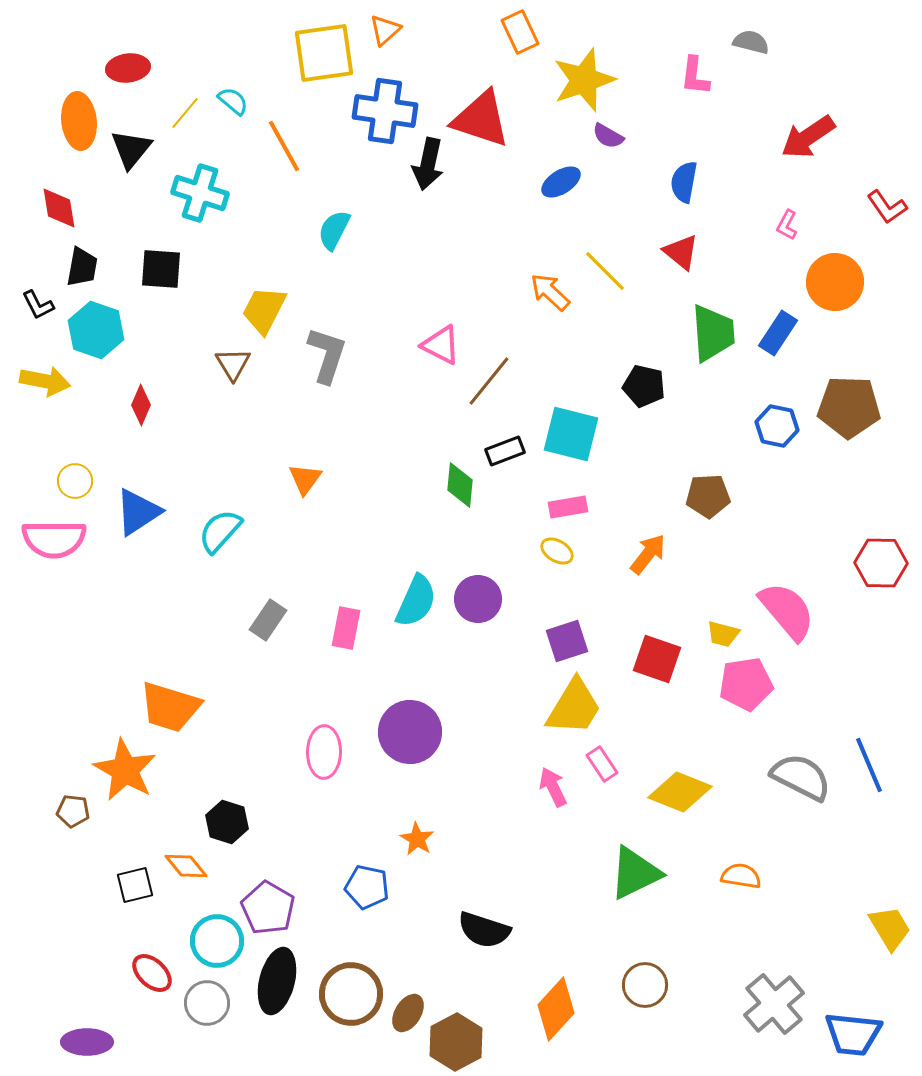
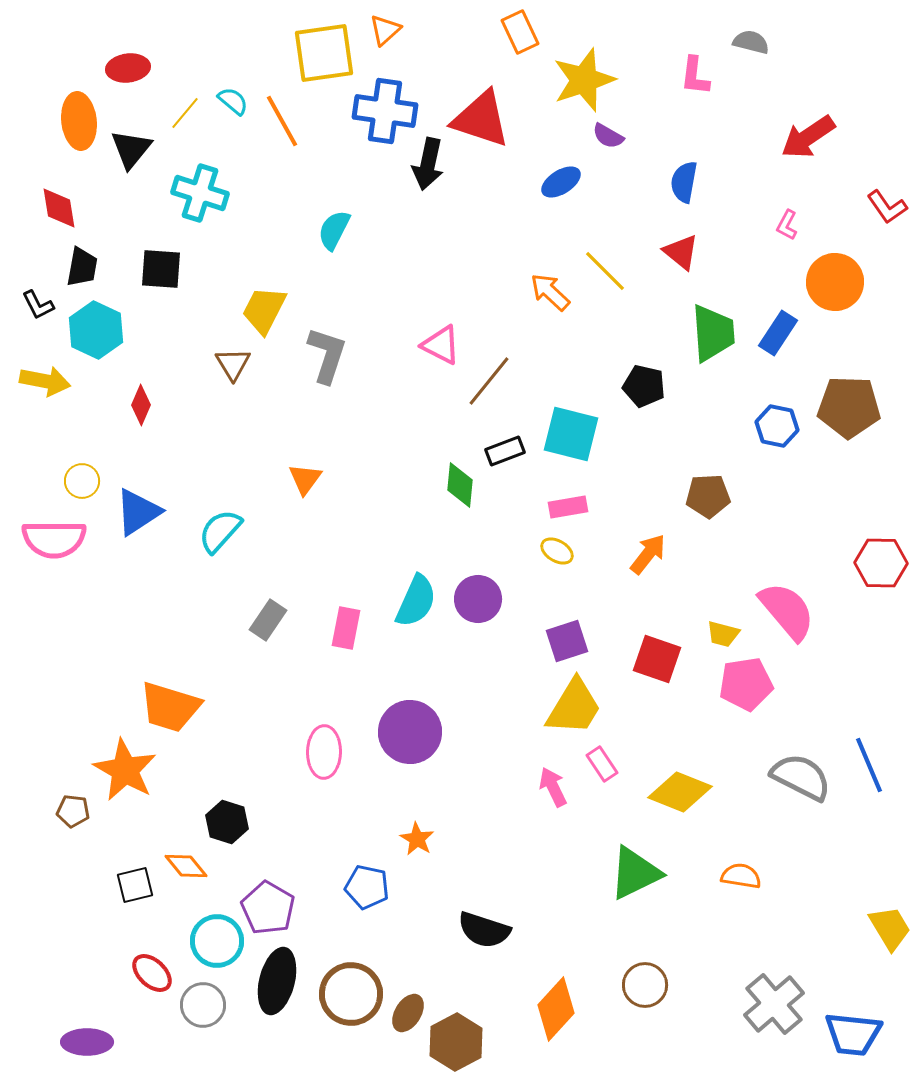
orange line at (284, 146): moved 2 px left, 25 px up
cyan hexagon at (96, 330): rotated 6 degrees clockwise
yellow circle at (75, 481): moved 7 px right
gray circle at (207, 1003): moved 4 px left, 2 px down
